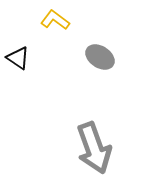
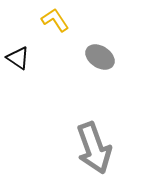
yellow L-shape: rotated 20 degrees clockwise
